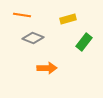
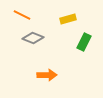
orange line: rotated 18 degrees clockwise
green rectangle: rotated 12 degrees counterclockwise
orange arrow: moved 7 px down
